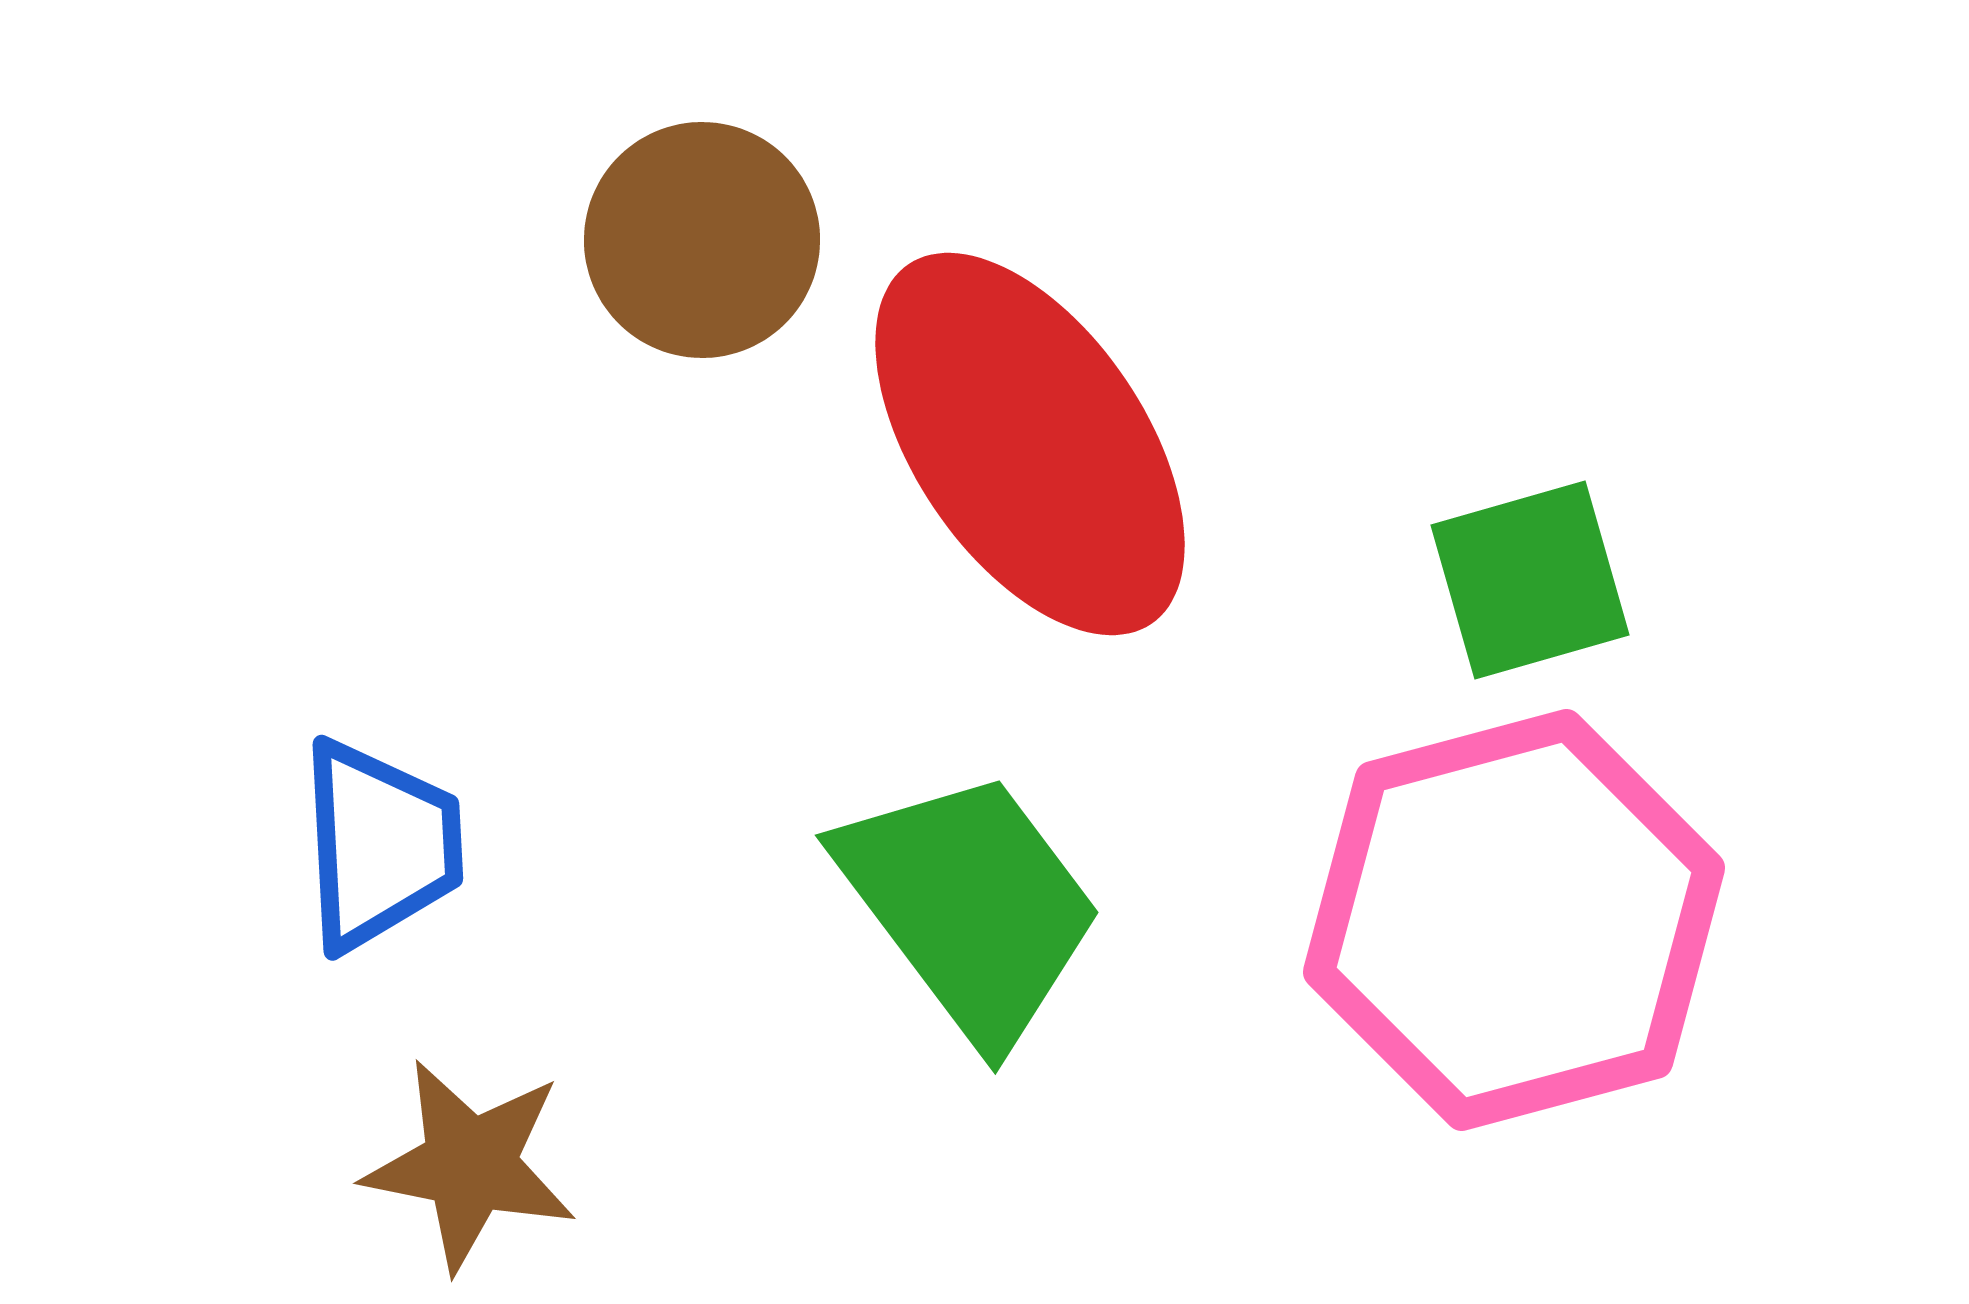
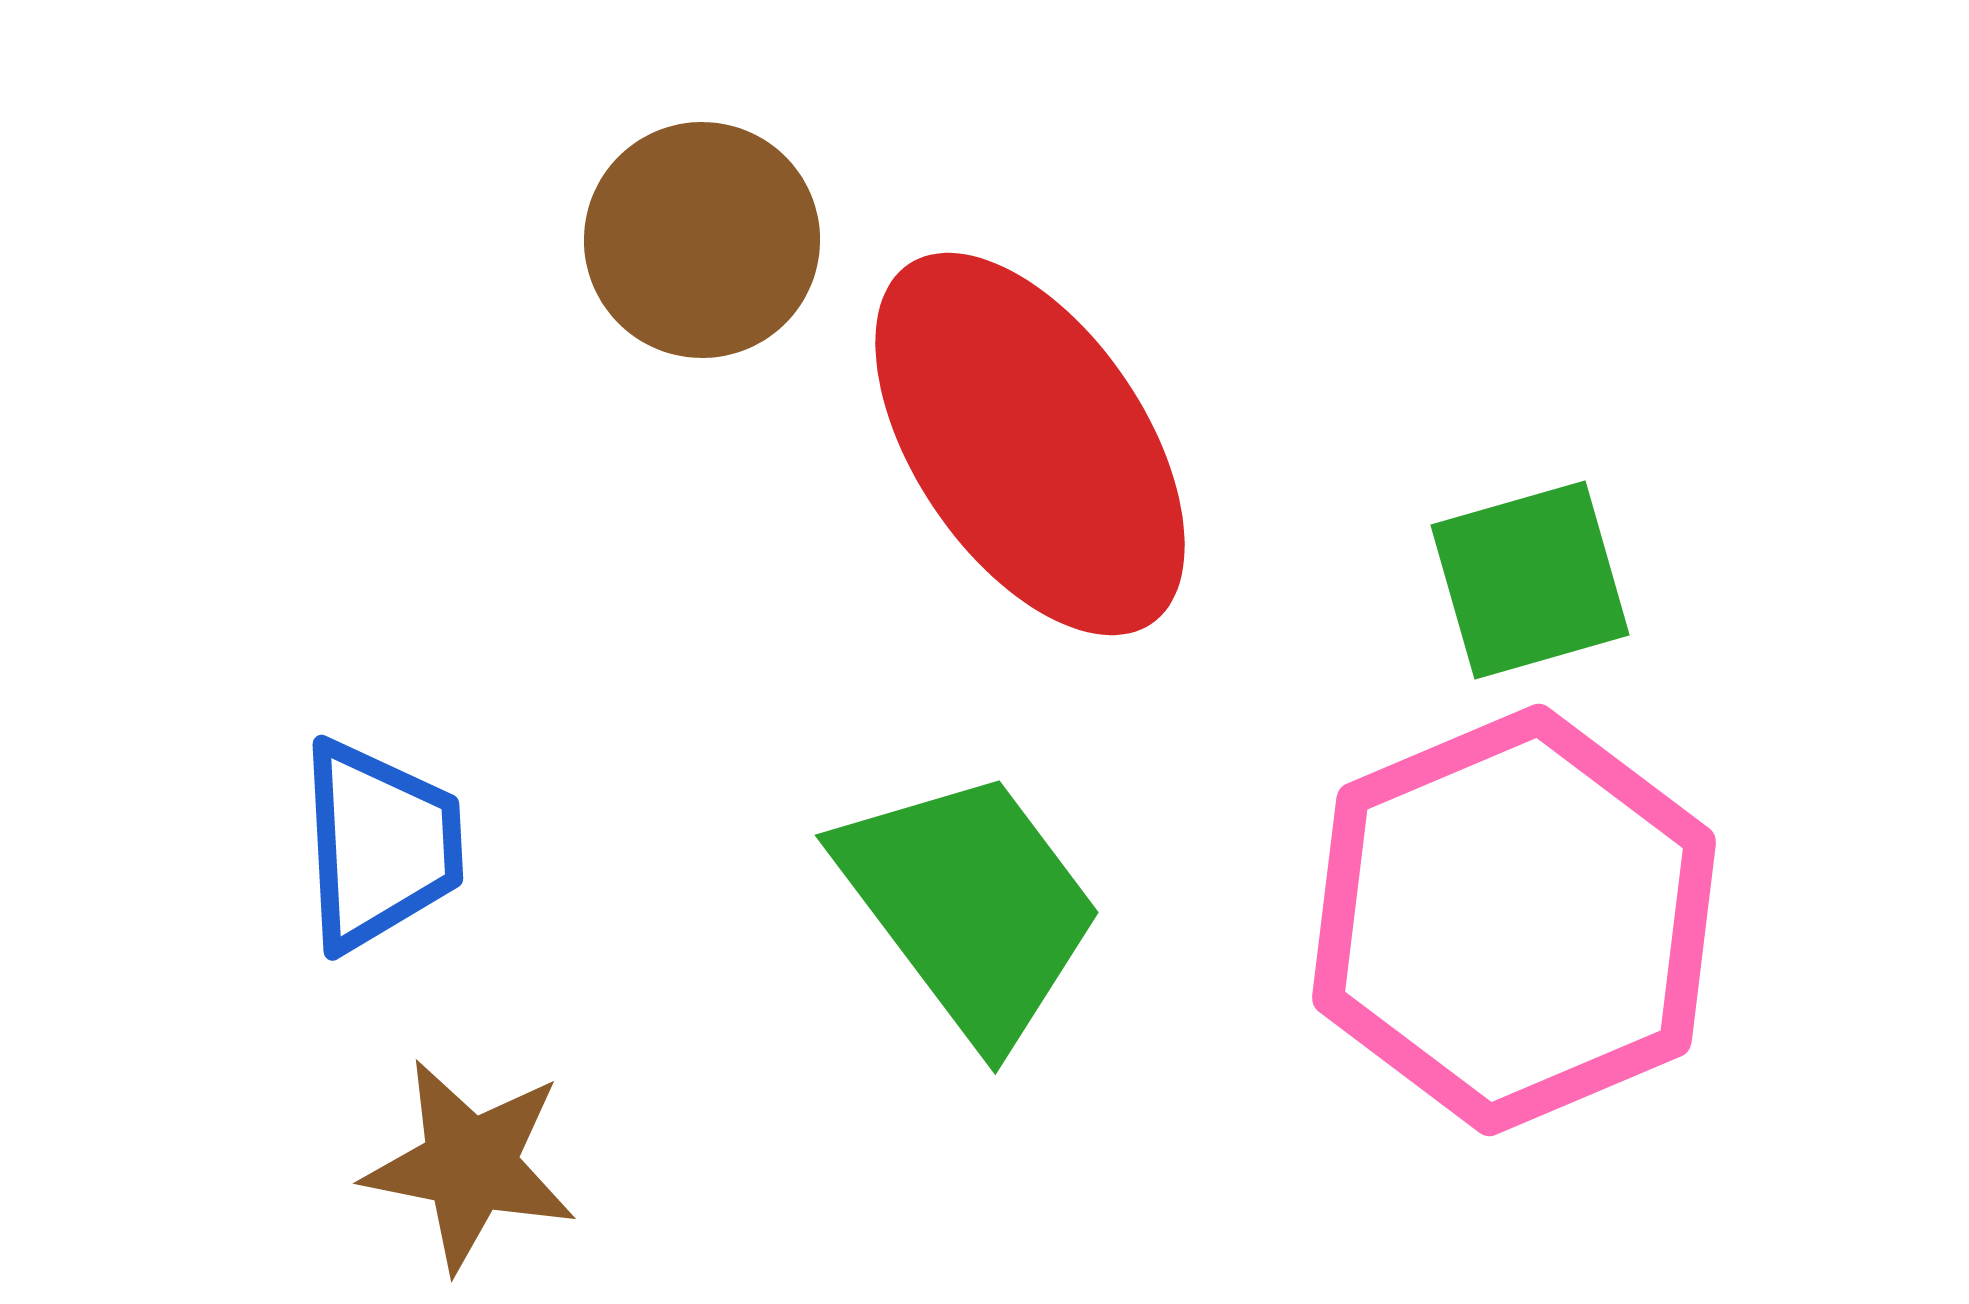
pink hexagon: rotated 8 degrees counterclockwise
